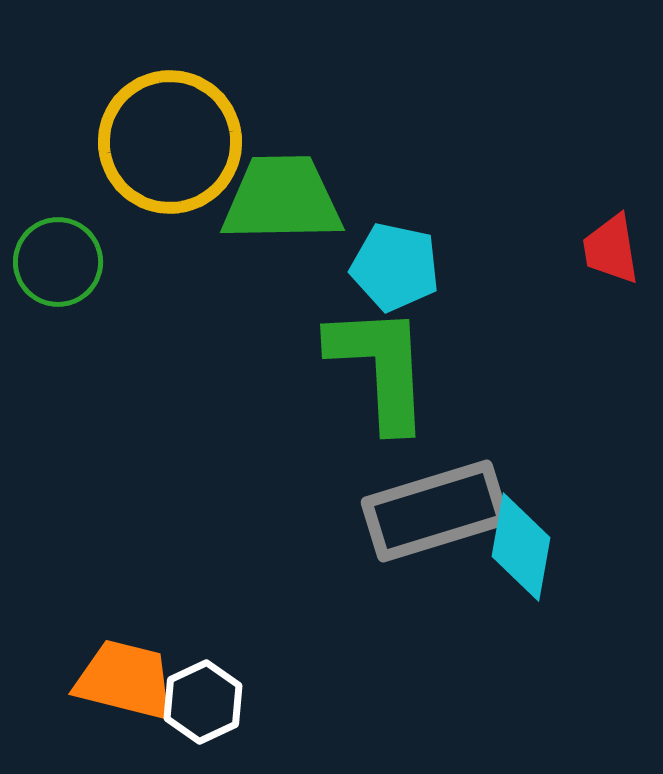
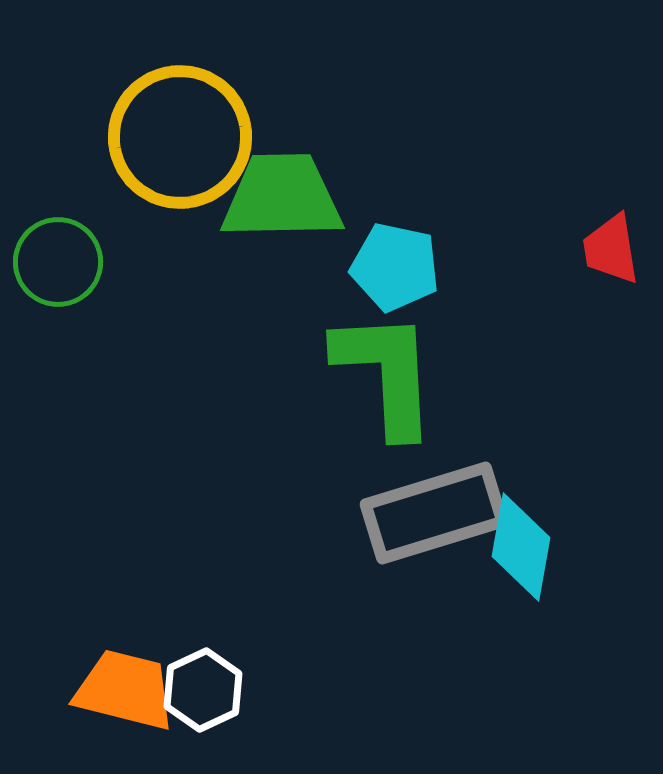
yellow circle: moved 10 px right, 5 px up
green trapezoid: moved 2 px up
green L-shape: moved 6 px right, 6 px down
gray rectangle: moved 1 px left, 2 px down
orange trapezoid: moved 10 px down
white hexagon: moved 12 px up
